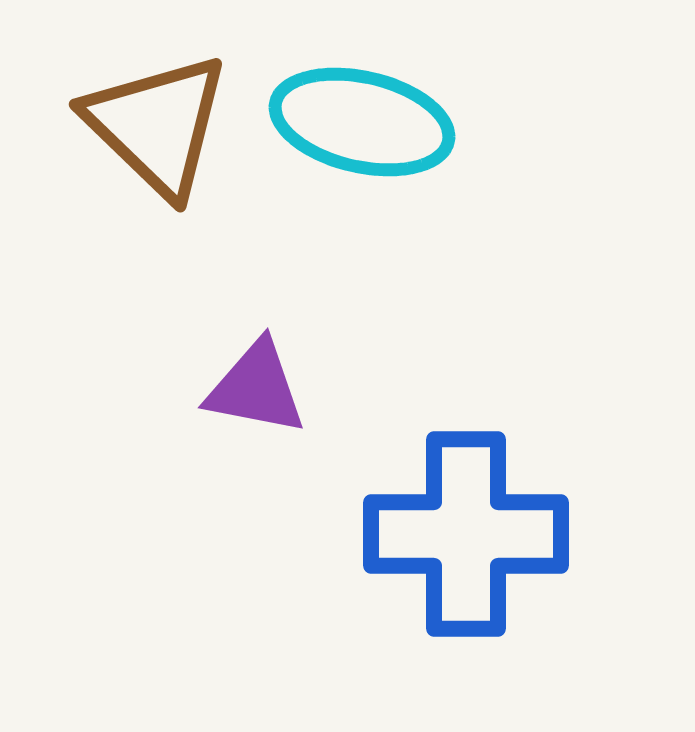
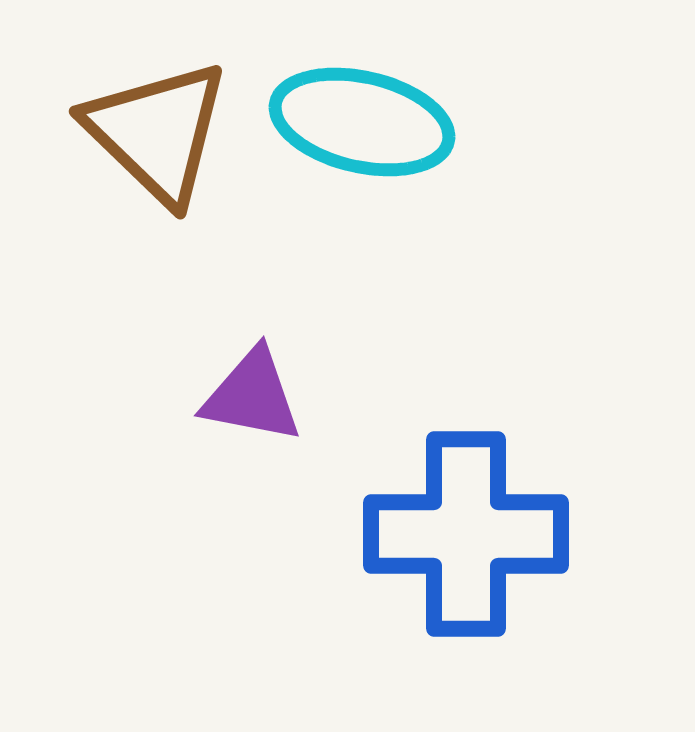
brown triangle: moved 7 px down
purple triangle: moved 4 px left, 8 px down
